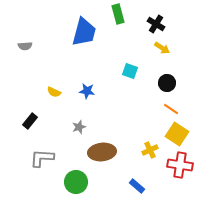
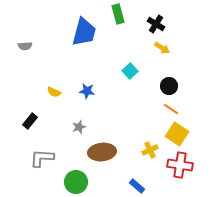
cyan square: rotated 28 degrees clockwise
black circle: moved 2 px right, 3 px down
